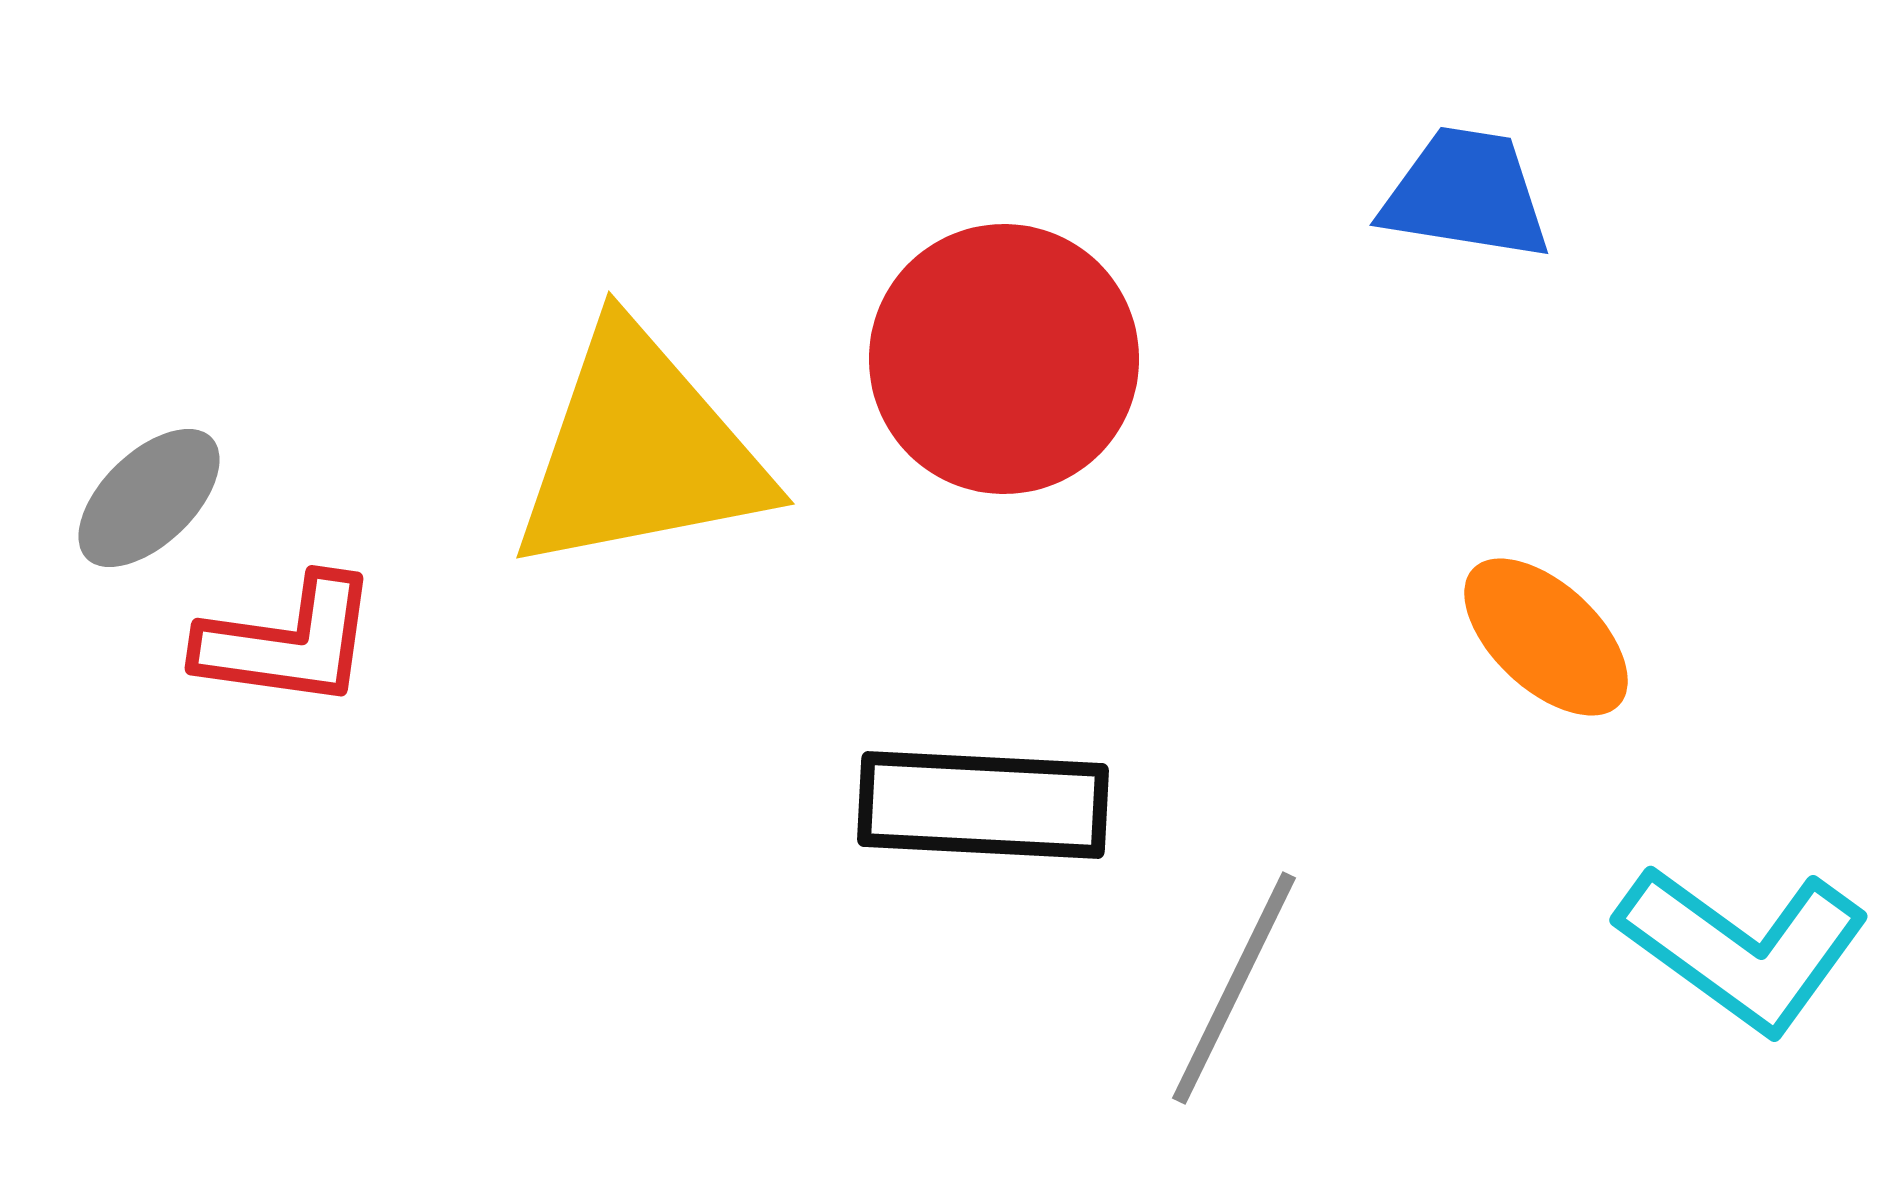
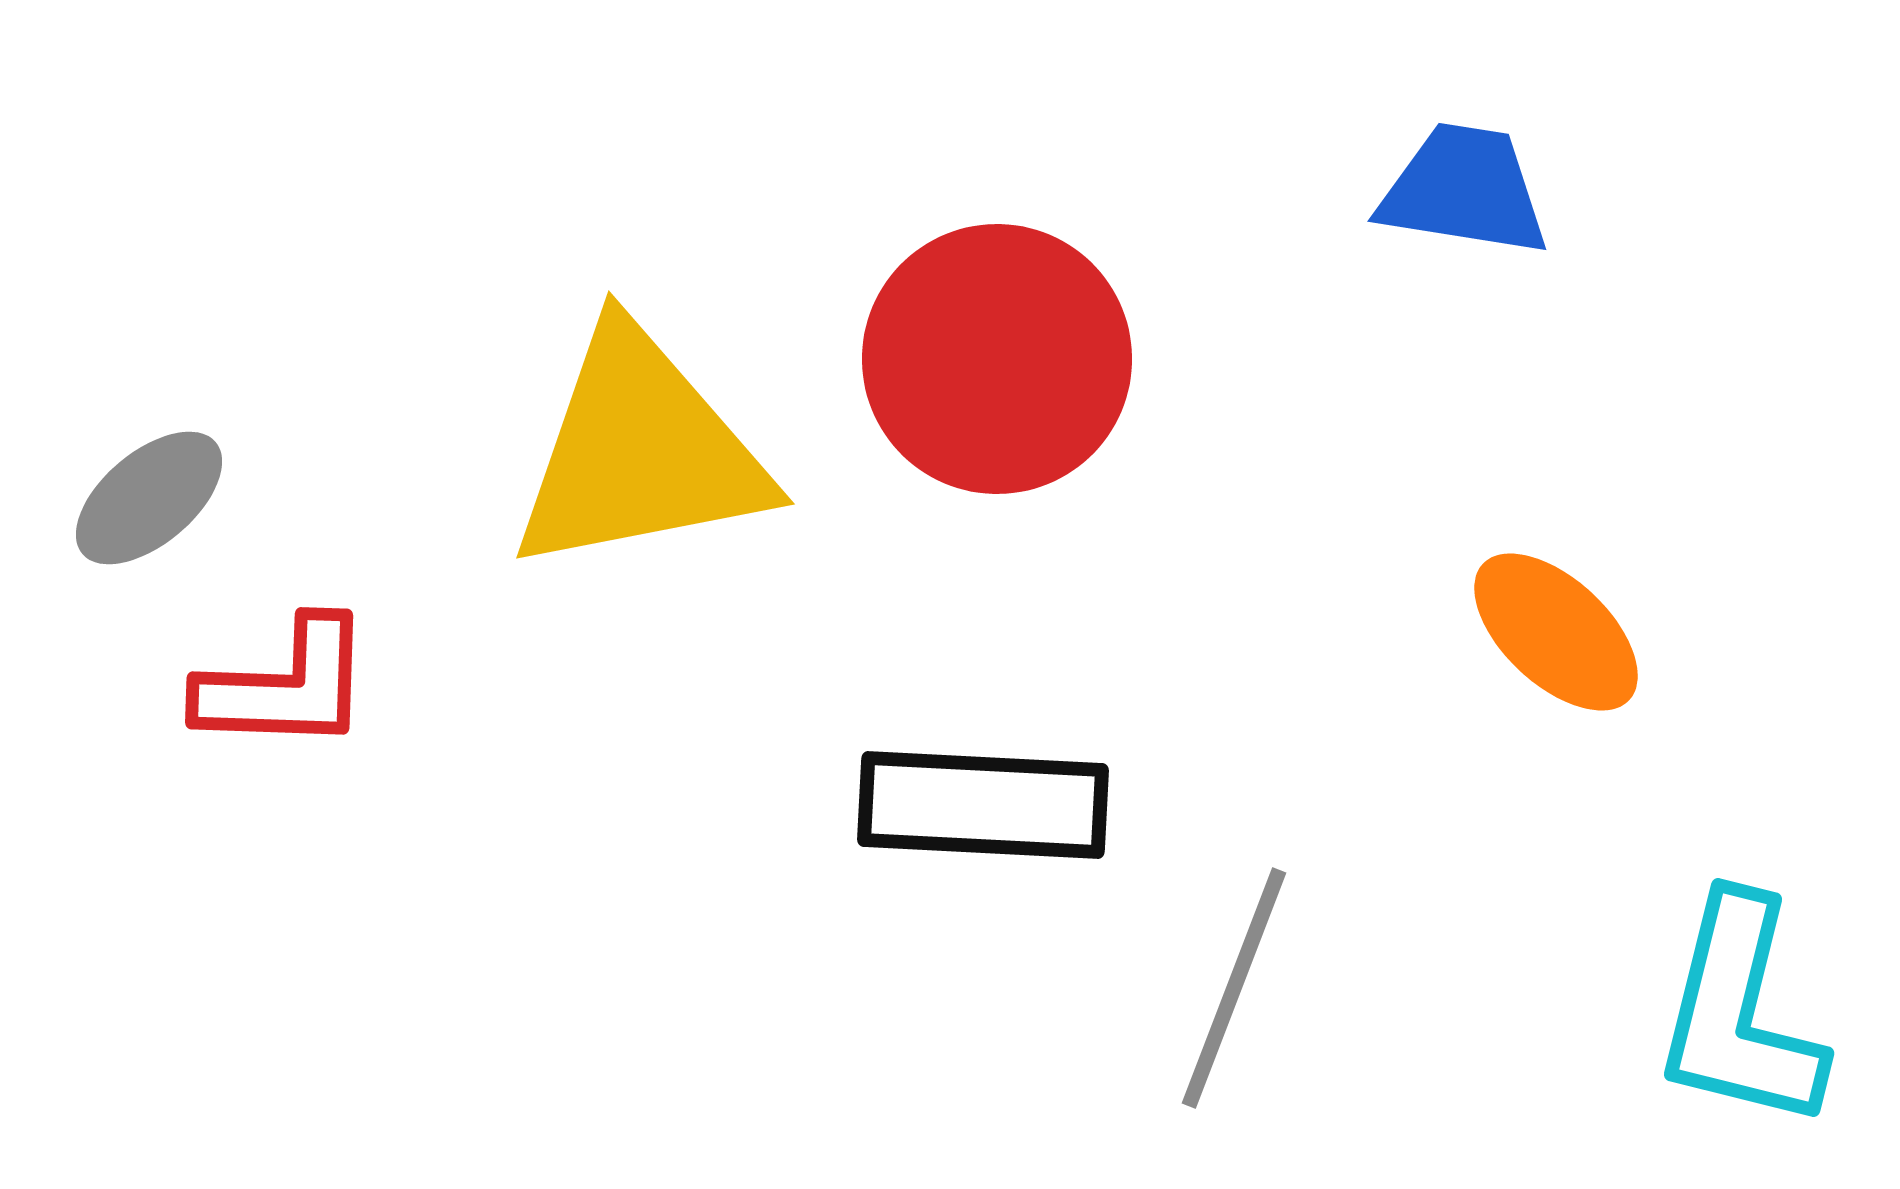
blue trapezoid: moved 2 px left, 4 px up
red circle: moved 7 px left
gray ellipse: rotated 4 degrees clockwise
orange ellipse: moved 10 px right, 5 px up
red L-shape: moved 3 px left, 44 px down; rotated 6 degrees counterclockwise
cyan L-shape: moved 3 px left, 65 px down; rotated 68 degrees clockwise
gray line: rotated 5 degrees counterclockwise
